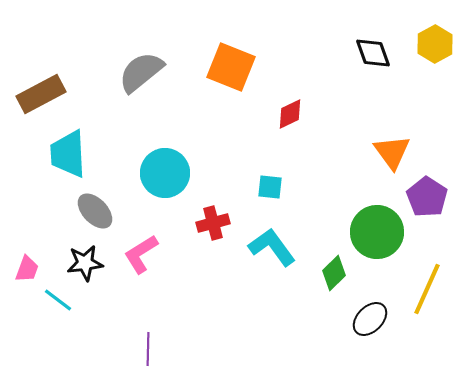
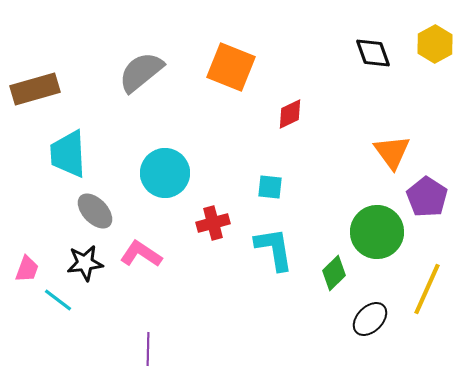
brown rectangle: moved 6 px left, 5 px up; rotated 12 degrees clockwise
cyan L-shape: moved 2 px right, 2 px down; rotated 27 degrees clockwise
pink L-shape: rotated 66 degrees clockwise
